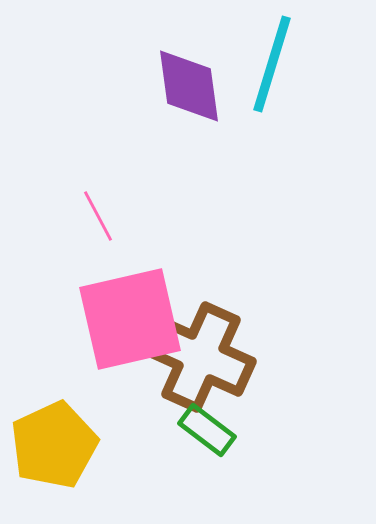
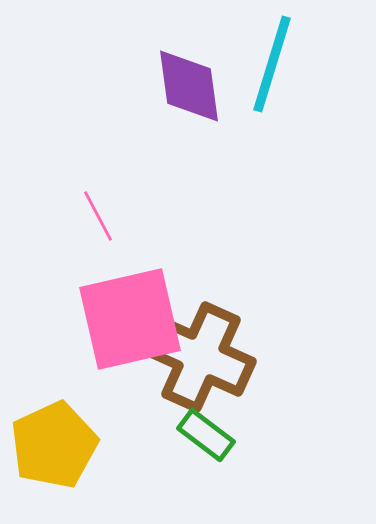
green rectangle: moved 1 px left, 5 px down
